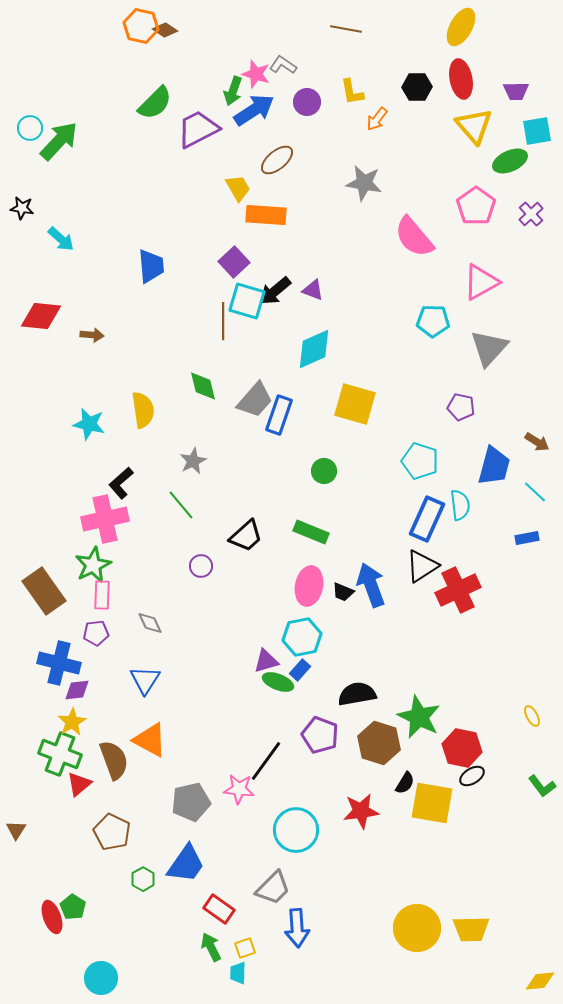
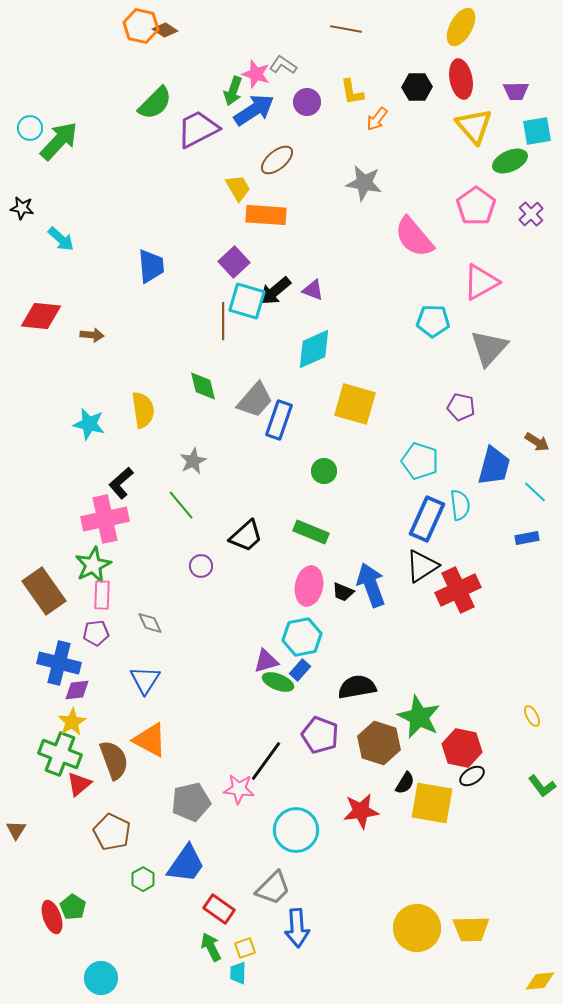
blue rectangle at (279, 415): moved 5 px down
black semicircle at (357, 694): moved 7 px up
